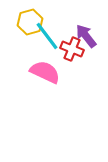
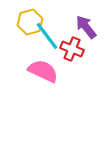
purple arrow: moved 9 px up
pink semicircle: moved 2 px left, 1 px up
